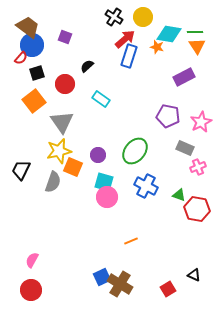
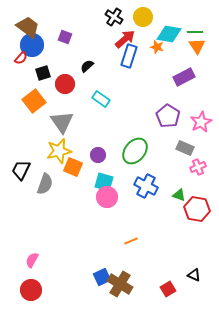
black square at (37, 73): moved 6 px right
purple pentagon at (168, 116): rotated 20 degrees clockwise
gray semicircle at (53, 182): moved 8 px left, 2 px down
